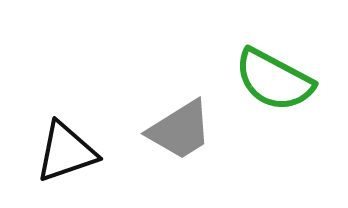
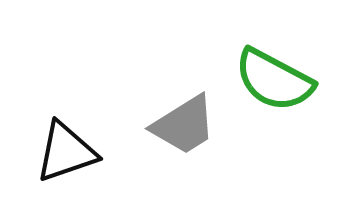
gray trapezoid: moved 4 px right, 5 px up
